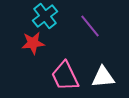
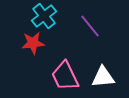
cyan cross: moved 1 px left
